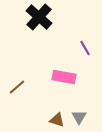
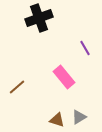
black cross: moved 1 px down; rotated 28 degrees clockwise
pink rectangle: rotated 40 degrees clockwise
gray triangle: rotated 28 degrees clockwise
